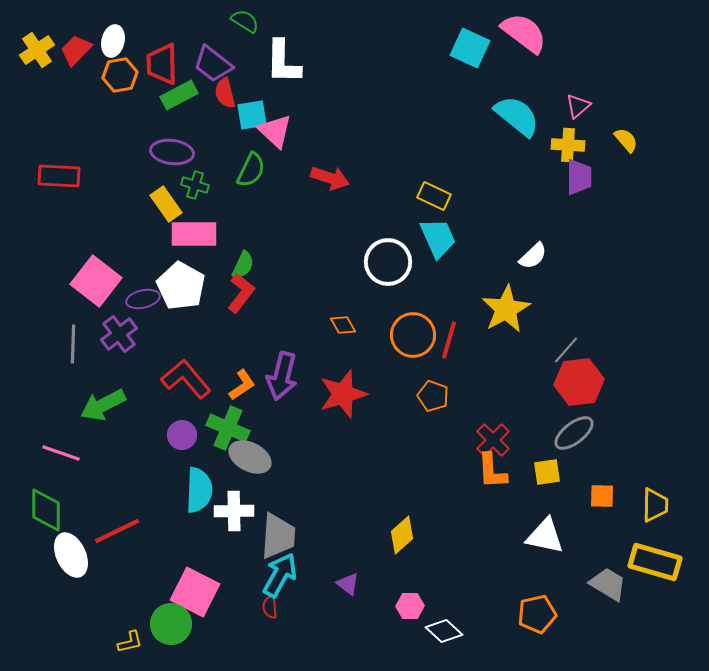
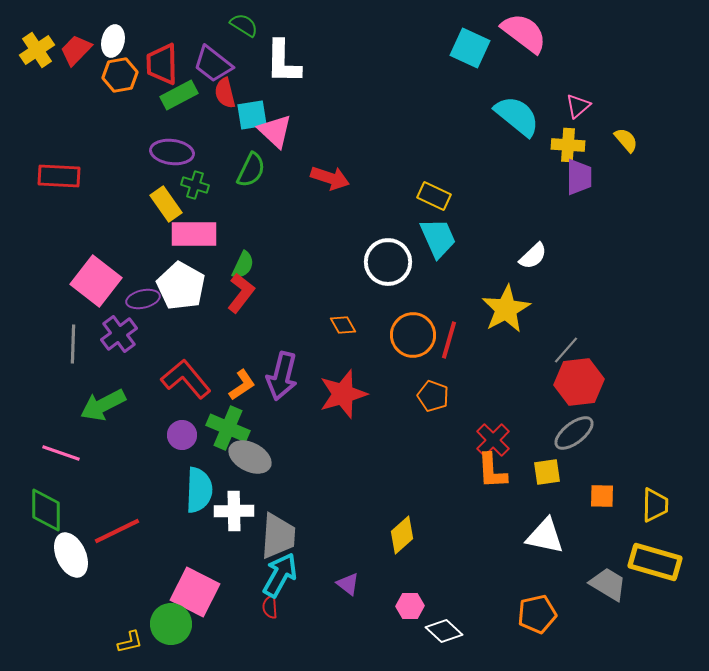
green semicircle at (245, 21): moved 1 px left, 4 px down
